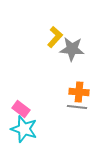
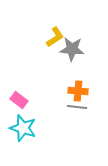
yellow L-shape: rotated 15 degrees clockwise
orange cross: moved 1 px left, 1 px up
pink rectangle: moved 2 px left, 9 px up
cyan star: moved 1 px left, 1 px up
